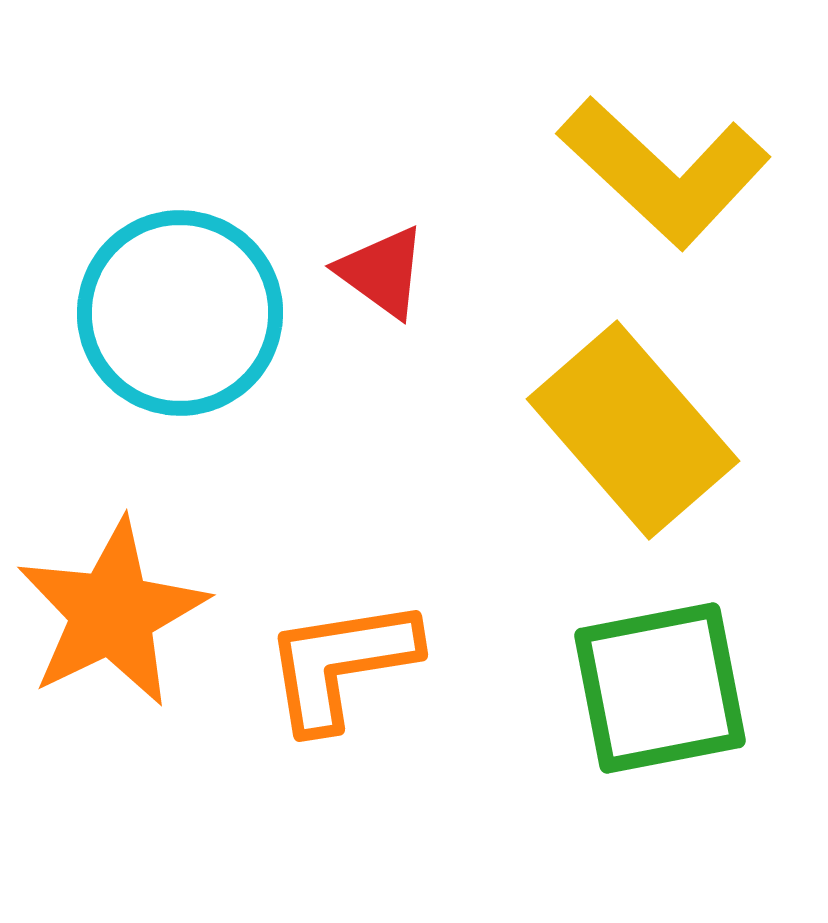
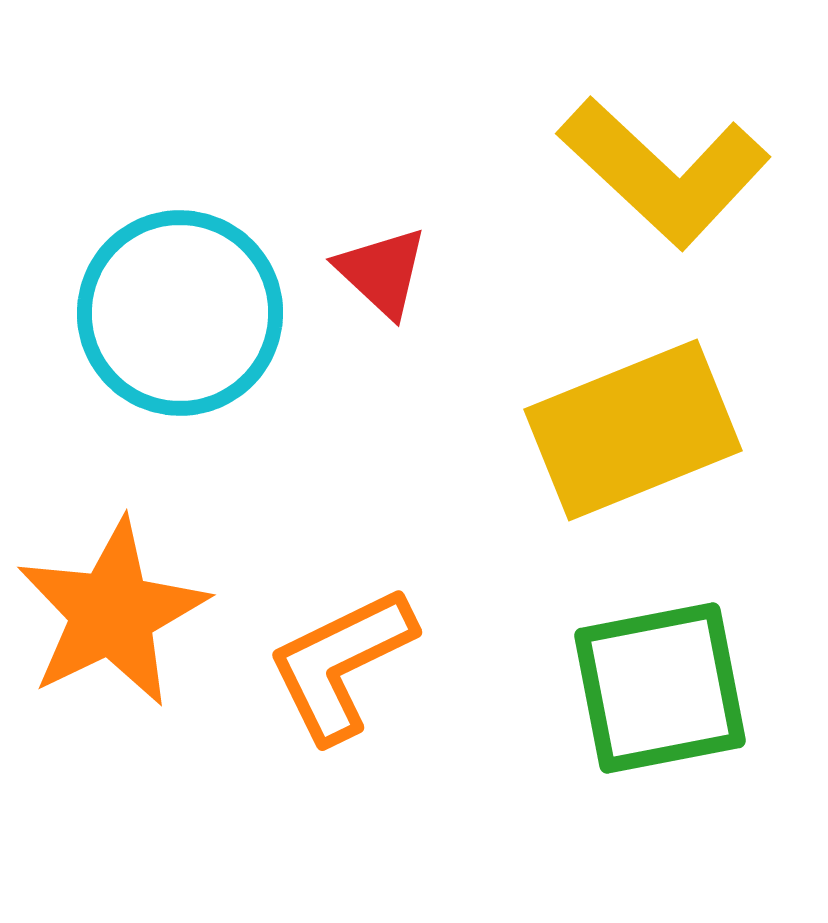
red triangle: rotated 7 degrees clockwise
yellow rectangle: rotated 71 degrees counterclockwise
orange L-shape: rotated 17 degrees counterclockwise
